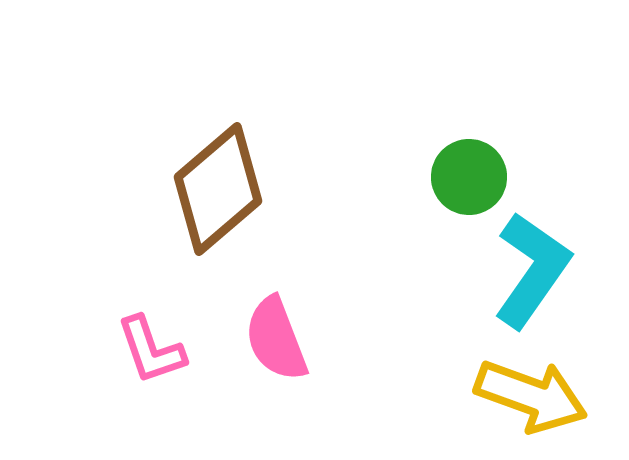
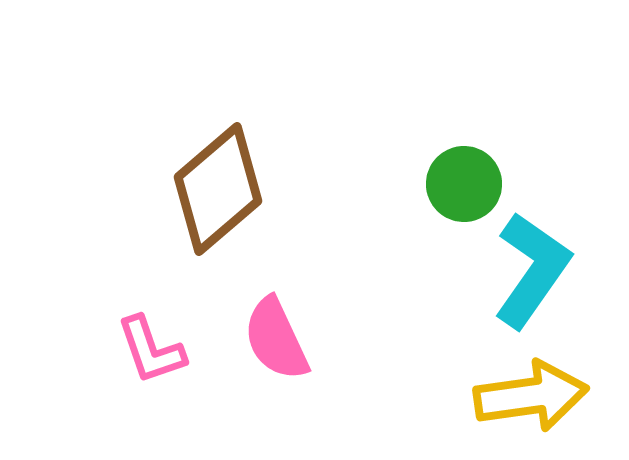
green circle: moved 5 px left, 7 px down
pink semicircle: rotated 4 degrees counterclockwise
yellow arrow: rotated 28 degrees counterclockwise
